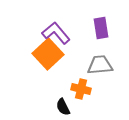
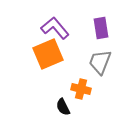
purple L-shape: moved 1 px left, 5 px up
orange square: rotated 20 degrees clockwise
gray trapezoid: moved 3 px up; rotated 64 degrees counterclockwise
